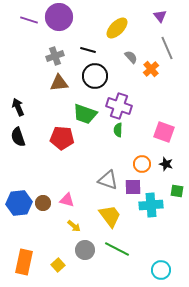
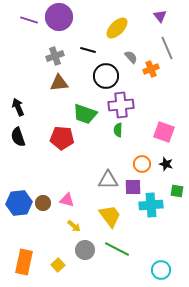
orange cross: rotated 21 degrees clockwise
black circle: moved 11 px right
purple cross: moved 2 px right, 1 px up; rotated 25 degrees counterclockwise
gray triangle: rotated 20 degrees counterclockwise
